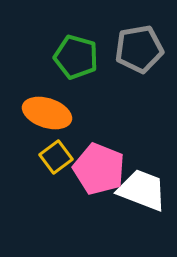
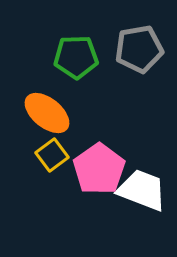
green pentagon: rotated 18 degrees counterclockwise
orange ellipse: rotated 21 degrees clockwise
yellow square: moved 4 px left, 2 px up
pink pentagon: rotated 15 degrees clockwise
